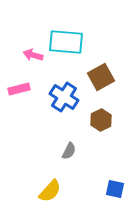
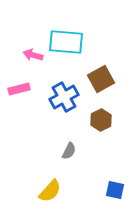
brown square: moved 2 px down
blue cross: rotated 28 degrees clockwise
blue square: moved 1 px down
